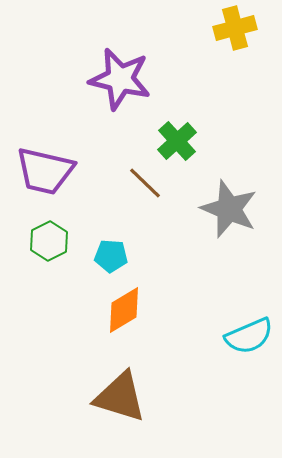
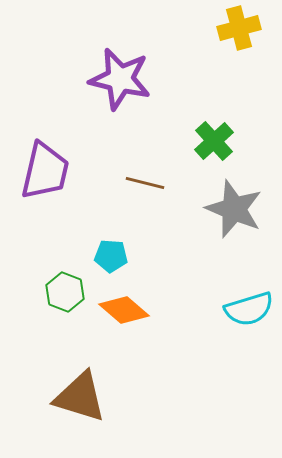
yellow cross: moved 4 px right
green cross: moved 37 px right
purple trapezoid: rotated 90 degrees counterclockwise
brown line: rotated 30 degrees counterclockwise
gray star: moved 5 px right
green hexagon: moved 16 px right, 51 px down; rotated 12 degrees counterclockwise
orange diamond: rotated 72 degrees clockwise
cyan semicircle: moved 27 px up; rotated 6 degrees clockwise
brown triangle: moved 40 px left
